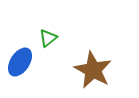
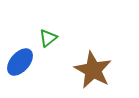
blue ellipse: rotated 8 degrees clockwise
